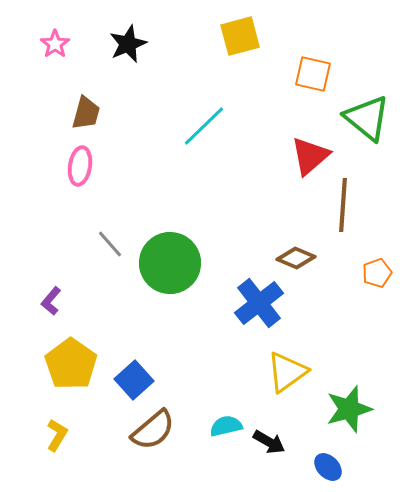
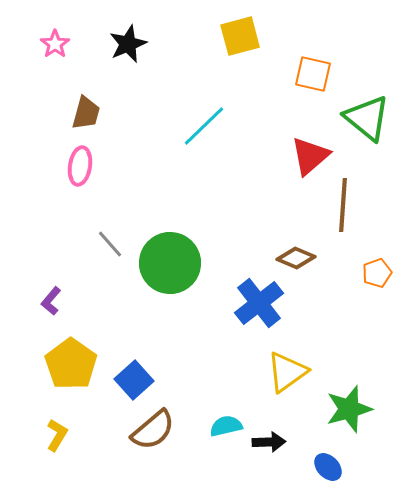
black arrow: rotated 32 degrees counterclockwise
